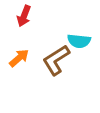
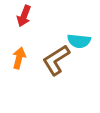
orange arrow: rotated 35 degrees counterclockwise
